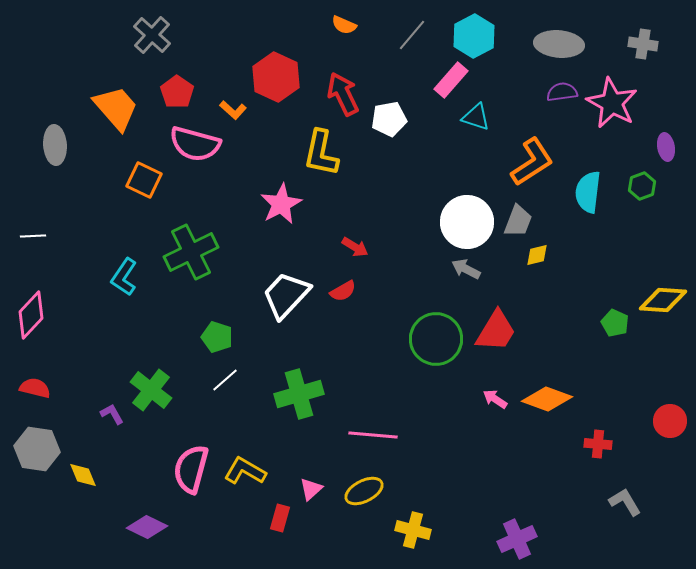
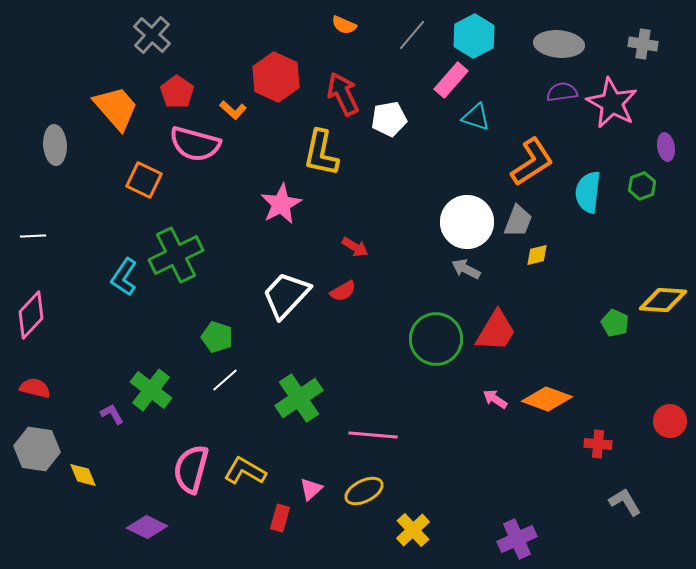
green cross at (191, 252): moved 15 px left, 3 px down
green cross at (299, 394): moved 4 px down; rotated 18 degrees counterclockwise
yellow cross at (413, 530): rotated 32 degrees clockwise
